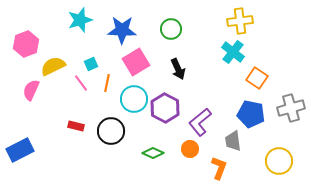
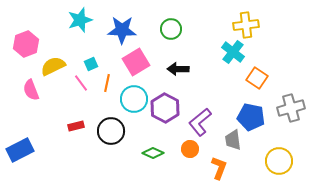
yellow cross: moved 6 px right, 4 px down
black arrow: rotated 115 degrees clockwise
pink semicircle: rotated 45 degrees counterclockwise
blue pentagon: moved 3 px down
red rectangle: rotated 28 degrees counterclockwise
gray trapezoid: moved 1 px up
